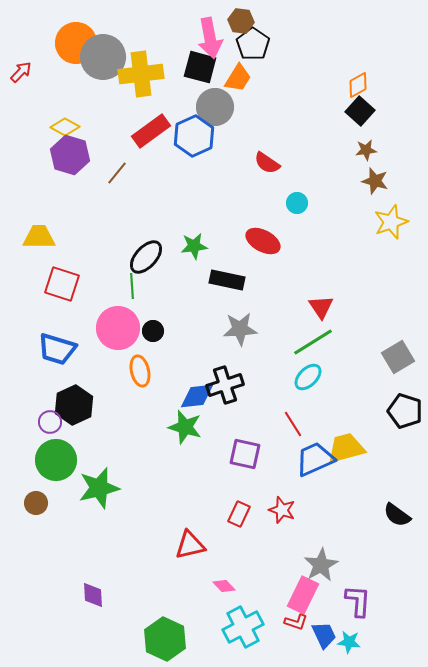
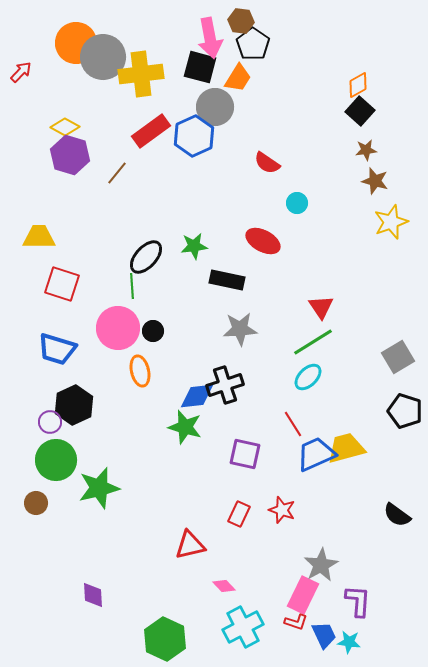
blue trapezoid at (315, 459): moved 1 px right, 5 px up
